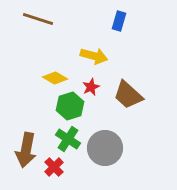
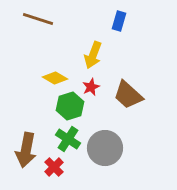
yellow arrow: moved 1 px left, 1 px up; rotated 96 degrees clockwise
